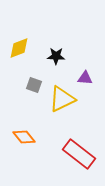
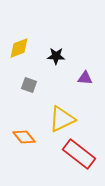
gray square: moved 5 px left
yellow triangle: moved 20 px down
